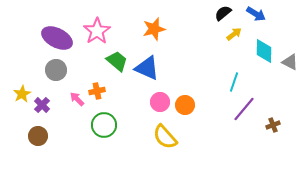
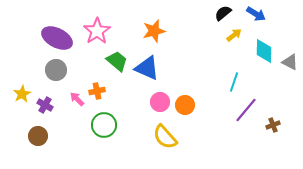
orange star: moved 2 px down
yellow arrow: moved 1 px down
purple cross: moved 3 px right; rotated 14 degrees counterclockwise
purple line: moved 2 px right, 1 px down
